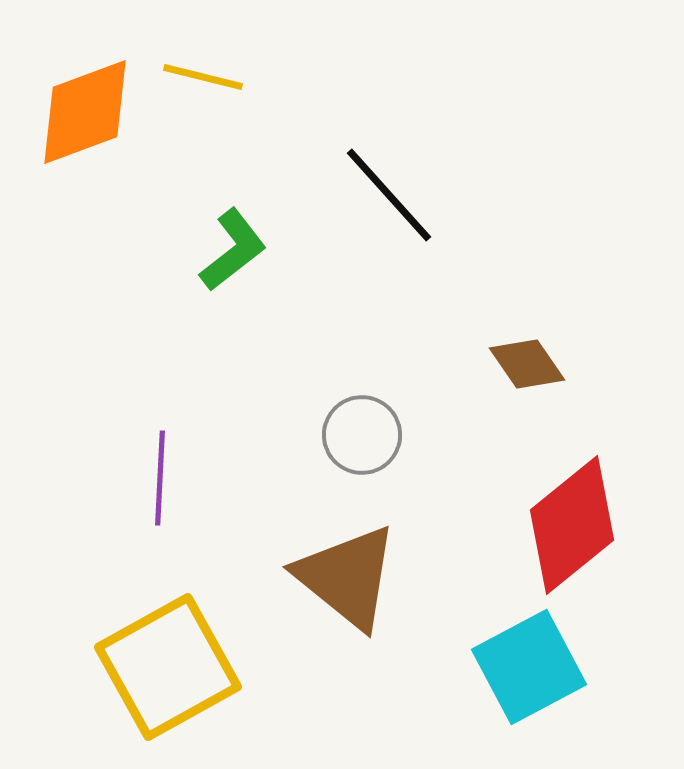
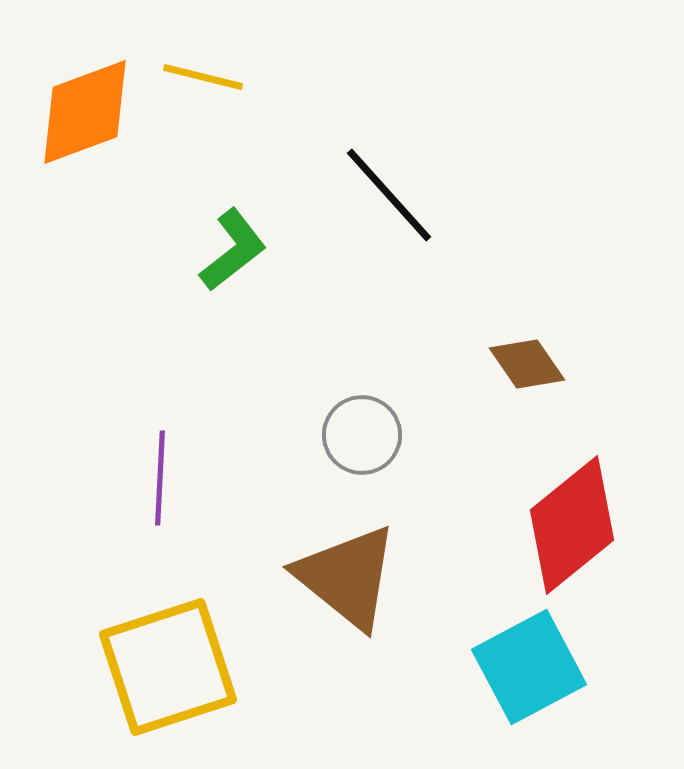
yellow square: rotated 11 degrees clockwise
